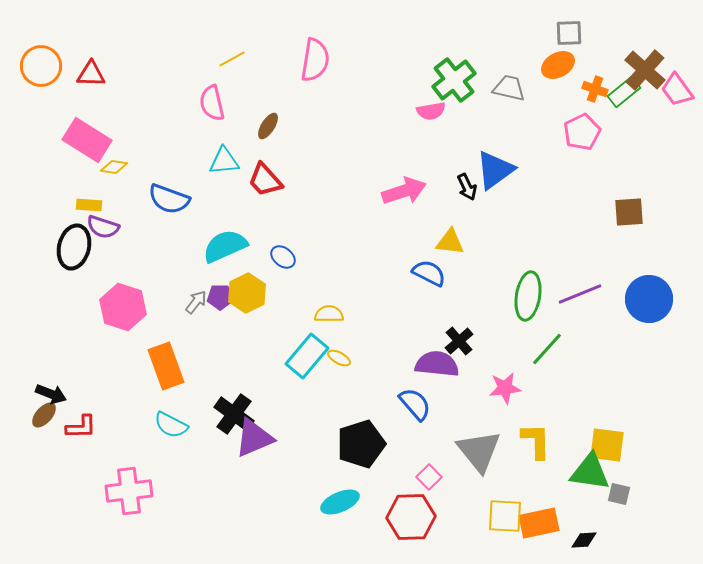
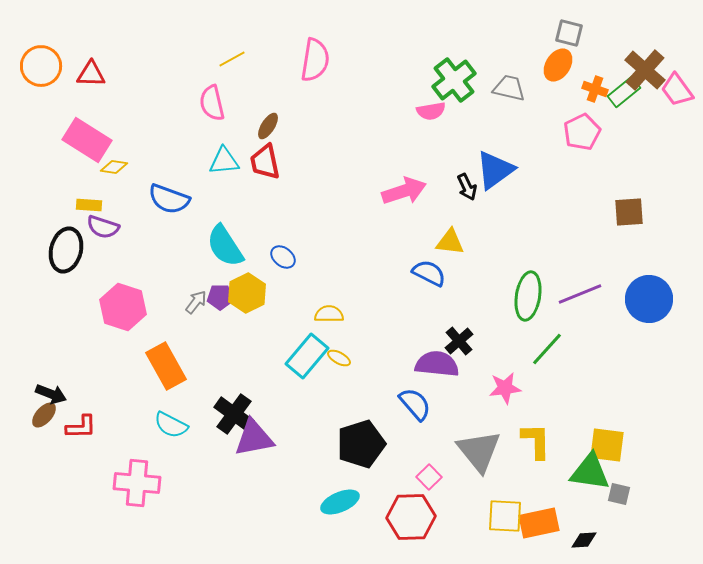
gray square at (569, 33): rotated 16 degrees clockwise
orange ellipse at (558, 65): rotated 28 degrees counterclockwise
red trapezoid at (265, 180): moved 18 px up; rotated 30 degrees clockwise
cyan semicircle at (225, 246): rotated 99 degrees counterclockwise
black ellipse at (74, 247): moved 8 px left, 3 px down
orange rectangle at (166, 366): rotated 9 degrees counterclockwise
purple triangle at (254, 438): rotated 12 degrees clockwise
pink cross at (129, 491): moved 8 px right, 8 px up; rotated 12 degrees clockwise
